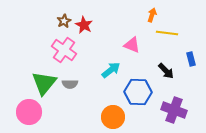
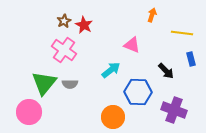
yellow line: moved 15 px right
